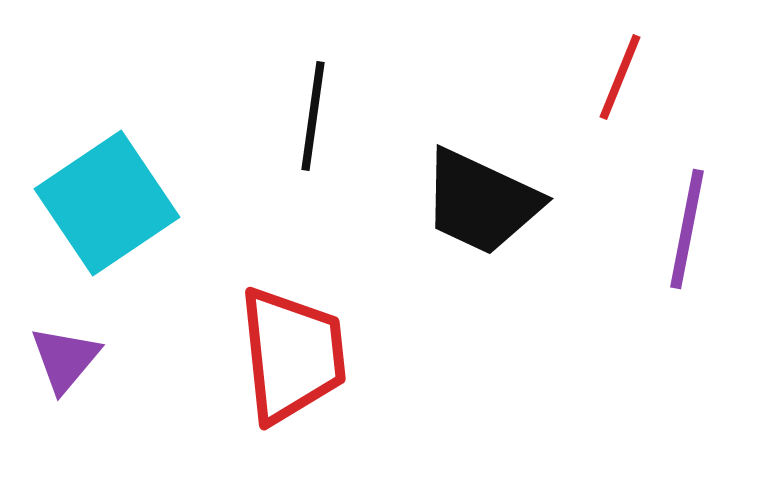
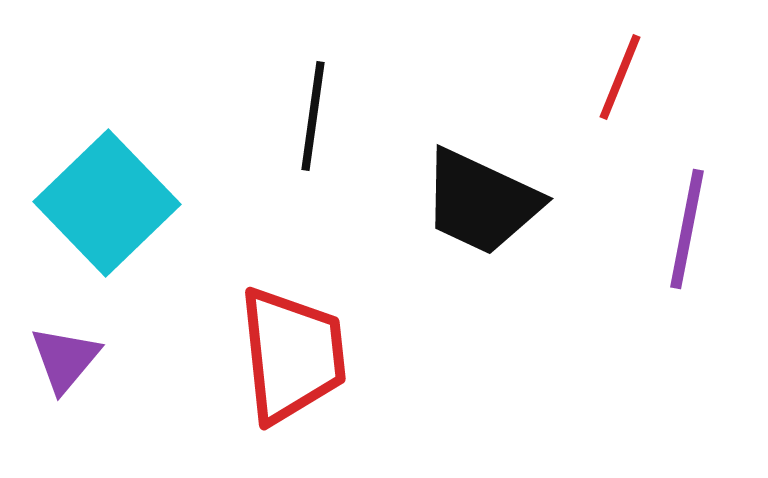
cyan square: rotated 10 degrees counterclockwise
